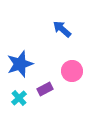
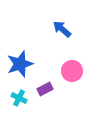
cyan cross: rotated 21 degrees counterclockwise
